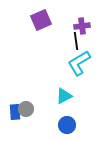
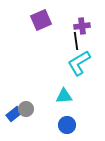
cyan triangle: rotated 24 degrees clockwise
blue rectangle: moved 1 px left, 2 px down; rotated 56 degrees clockwise
